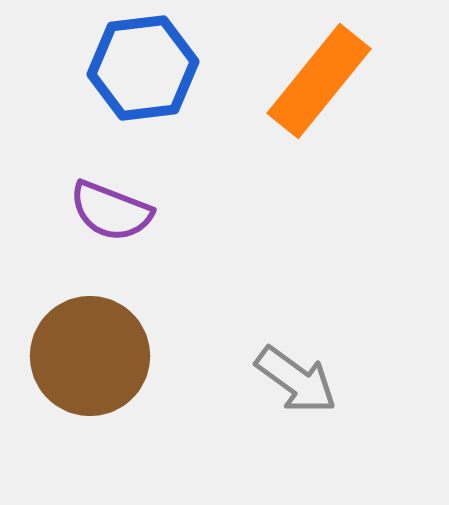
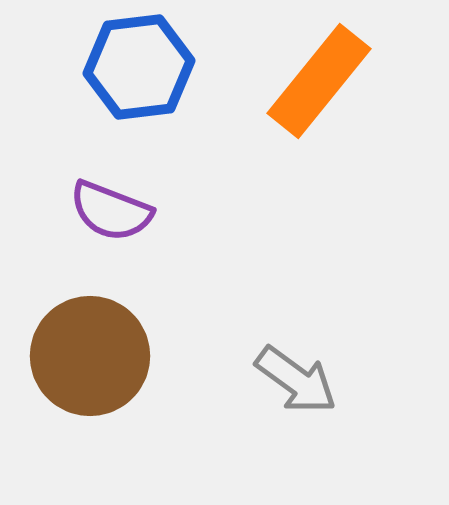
blue hexagon: moved 4 px left, 1 px up
